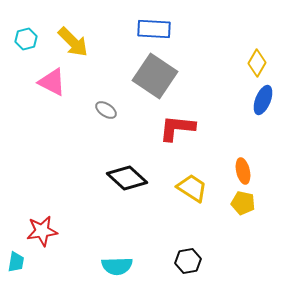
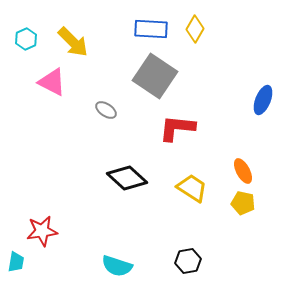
blue rectangle: moved 3 px left
cyan hexagon: rotated 10 degrees counterclockwise
yellow diamond: moved 62 px left, 34 px up
orange ellipse: rotated 15 degrees counterclockwise
cyan semicircle: rotated 20 degrees clockwise
